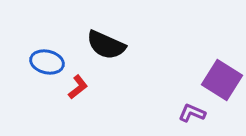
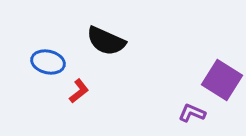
black semicircle: moved 4 px up
blue ellipse: moved 1 px right
red L-shape: moved 1 px right, 4 px down
